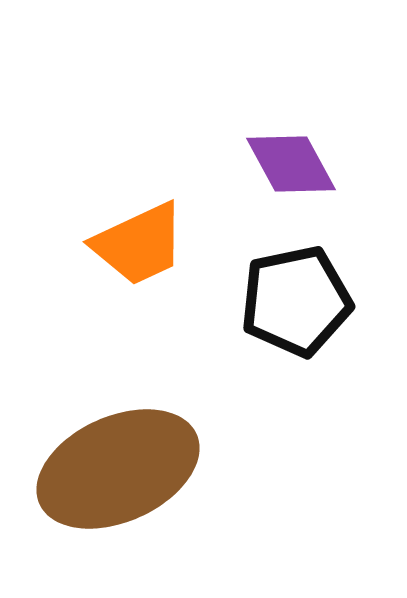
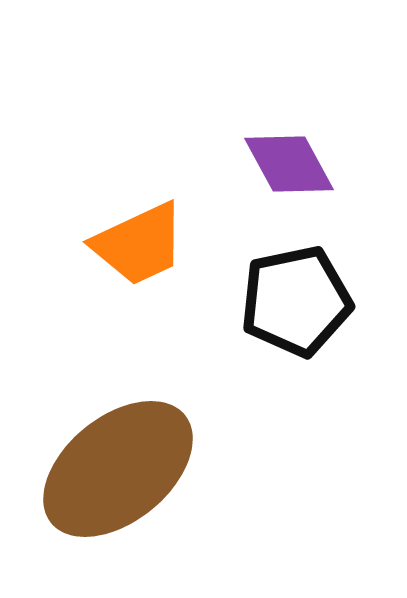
purple diamond: moved 2 px left
brown ellipse: rotated 15 degrees counterclockwise
